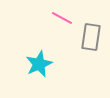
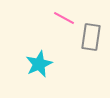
pink line: moved 2 px right
